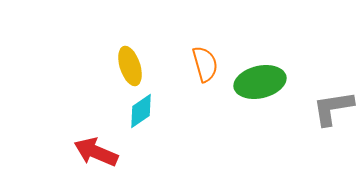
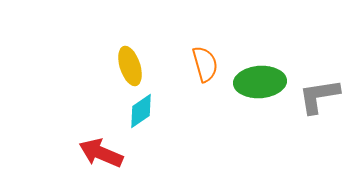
green ellipse: rotated 9 degrees clockwise
gray L-shape: moved 14 px left, 12 px up
red arrow: moved 5 px right, 1 px down
